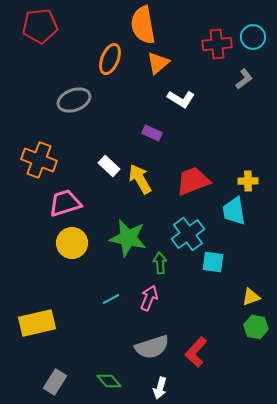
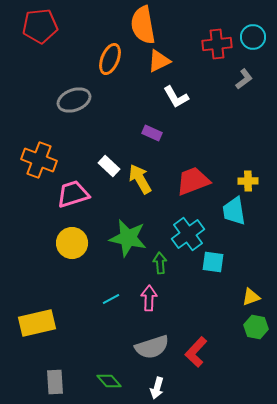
orange triangle: moved 1 px right, 2 px up; rotated 15 degrees clockwise
white L-shape: moved 5 px left, 2 px up; rotated 28 degrees clockwise
pink trapezoid: moved 8 px right, 9 px up
pink arrow: rotated 20 degrees counterclockwise
gray rectangle: rotated 35 degrees counterclockwise
white arrow: moved 3 px left
